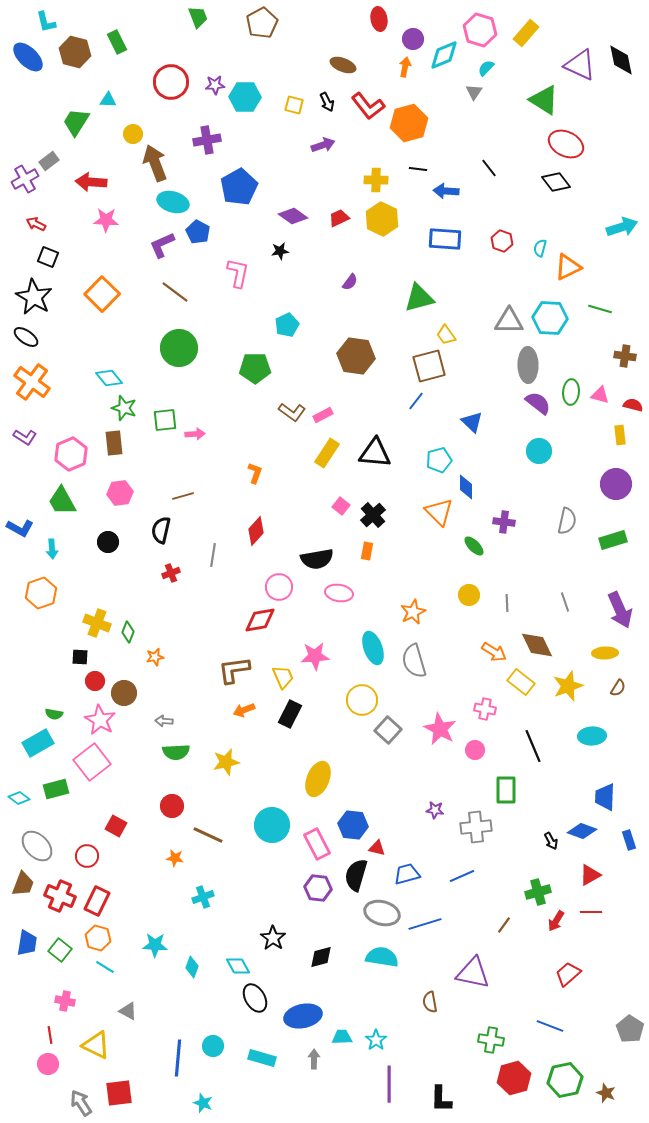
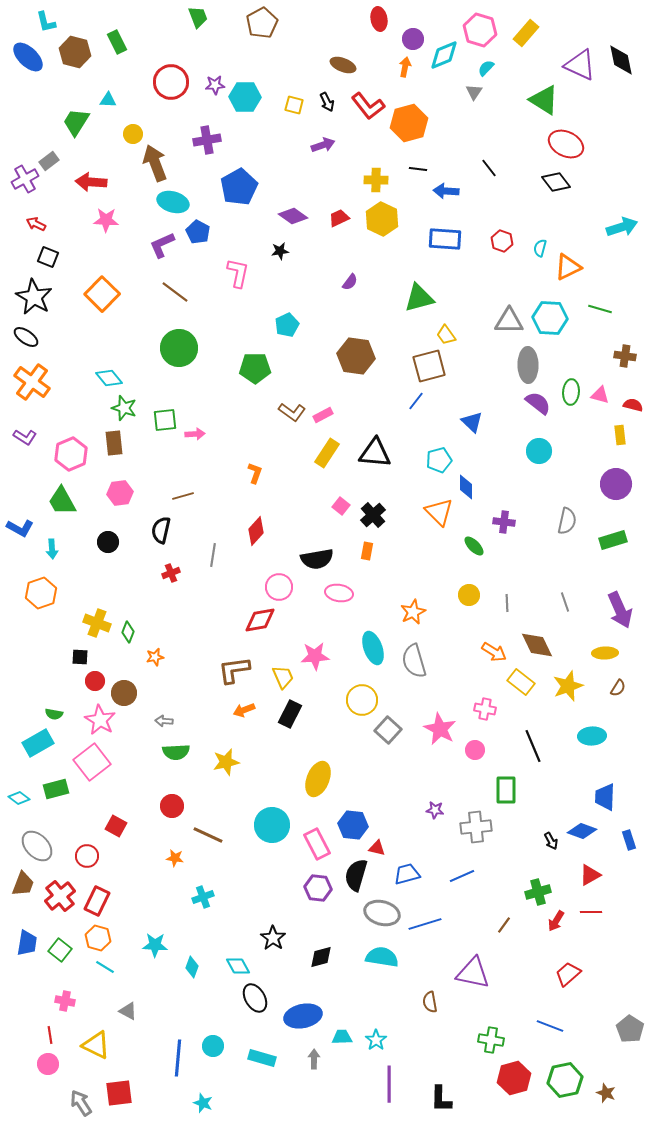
red cross at (60, 896): rotated 28 degrees clockwise
